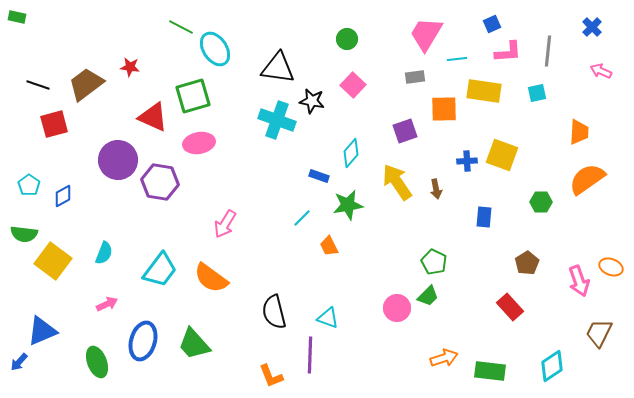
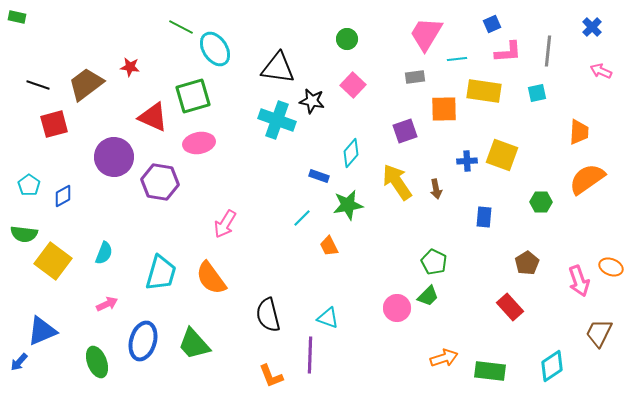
purple circle at (118, 160): moved 4 px left, 3 px up
cyan trapezoid at (160, 270): moved 1 px right, 3 px down; rotated 21 degrees counterclockwise
orange semicircle at (211, 278): rotated 18 degrees clockwise
black semicircle at (274, 312): moved 6 px left, 3 px down
